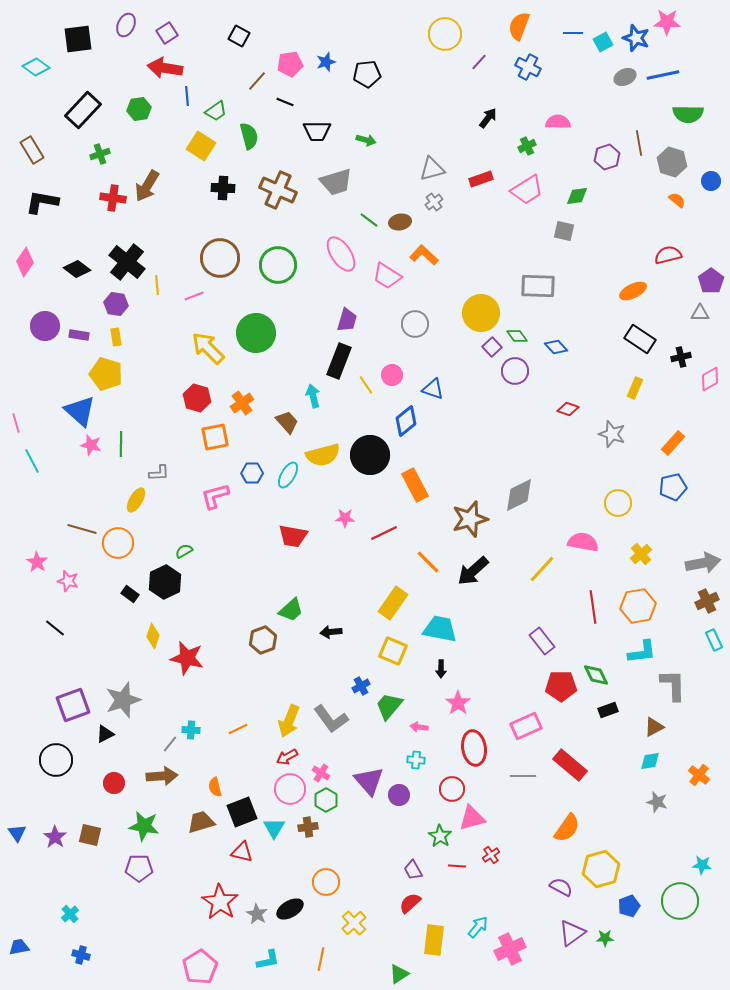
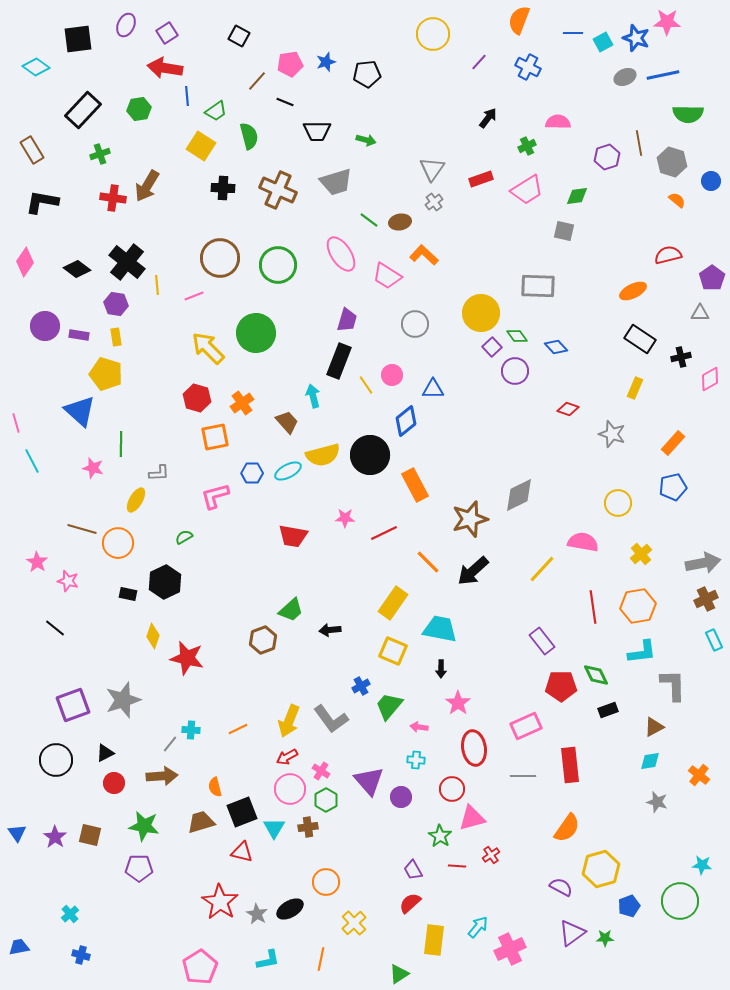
orange semicircle at (519, 26): moved 6 px up
yellow circle at (445, 34): moved 12 px left
gray triangle at (432, 169): rotated 40 degrees counterclockwise
purple pentagon at (711, 281): moved 1 px right, 3 px up
blue triangle at (433, 389): rotated 20 degrees counterclockwise
pink star at (91, 445): moved 2 px right, 23 px down
cyan ellipse at (288, 475): moved 4 px up; rotated 32 degrees clockwise
green semicircle at (184, 551): moved 14 px up
black rectangle at (130, 594): moved 2 px left; rotated 24 degrees counterclockwise
brown cross at (707, 601): moved 1 px left, 2 px up
black arrow at (331, 632): moved 1 px left, 2 px up
black triangle at (105, 734): moved 19 px down
red rectangle at (570, 765): rotated 44 degrees clockwise
pink cross at (321, 773): moved 2 px up
purple circle at (399, 795): moved 2 px right, 2 px down
